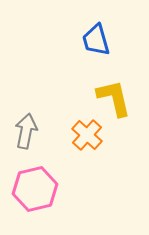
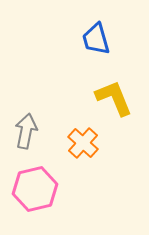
blue trapezoid: moved 1 px up
yellow L-shape: rotated 9 degrees counterclockwise
orange cross: moved 4 px left, 8 px down
